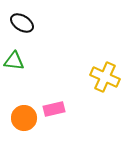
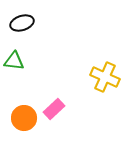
black ellipse: rotated 50 degrees counterclockwise
pink rectangle: rotated 30 degrees counterclockwise
